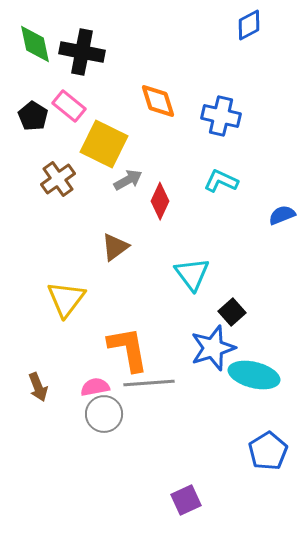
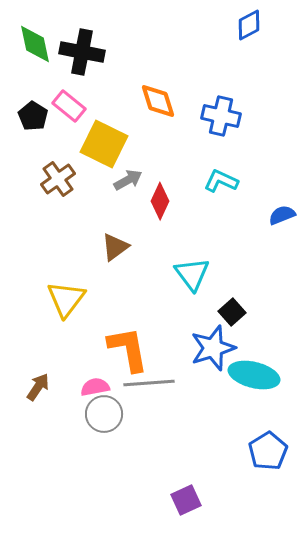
brown arrow: rotated 124 degrees counterclockwise
